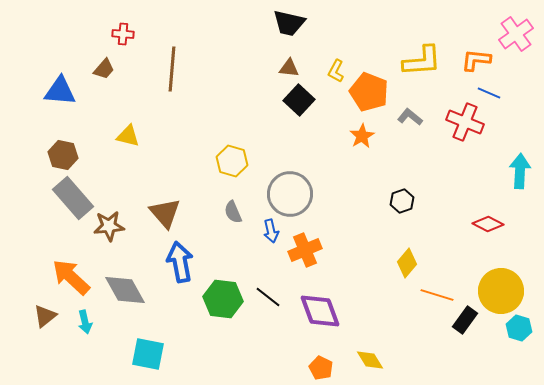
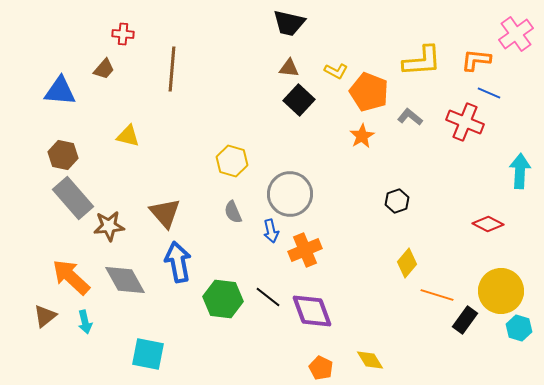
yellow L-shape at (336, 71): rotated 90 degrees counterclockwise
black hexagon at (402, 201): moved 5 px left
blue arrow at (180, 262): moved 2 px left
gray diamond at (125, 290): moved 10 px up
purple diamond at (320, 311): moved 8 px left
